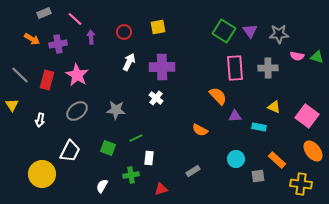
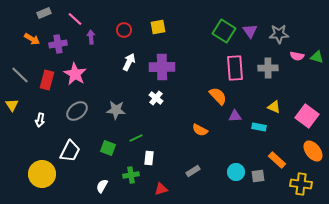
red circle at (124, 32): moved 2 px up
pink star at (77, 75): moved 2 px left, 1 px up
cyan circle at (236, 159): moved 13 px down
